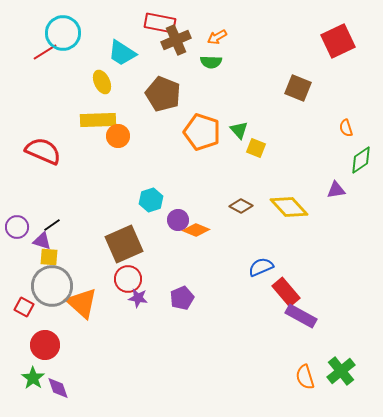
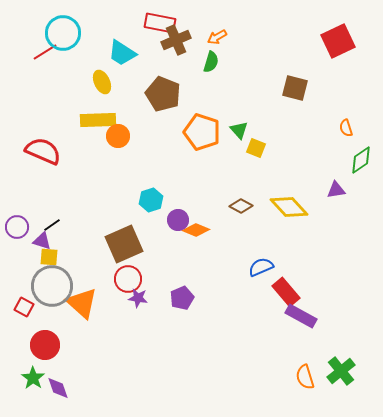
green semicircle at (211, 62): rotated 75 degrees counterclockwise
brown square at (298, 88): moved 3 px left; rotated 8 degrees counterclockwise
